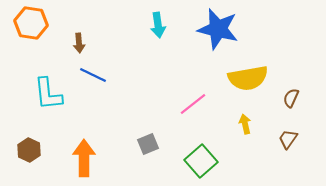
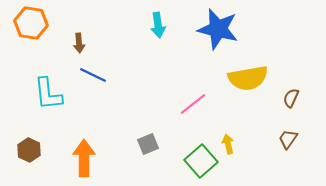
yellow arrow: moved 17 px left, 20 px down
